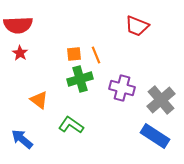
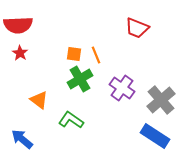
red trapezoid: moved 2 px down
orange square: rotated 14 degrees clockwise
green cross: rotated 15 degrees counterclockwise
purple cross: rotated 20 degrees clockwise
green L-shape: moved 5 px up
